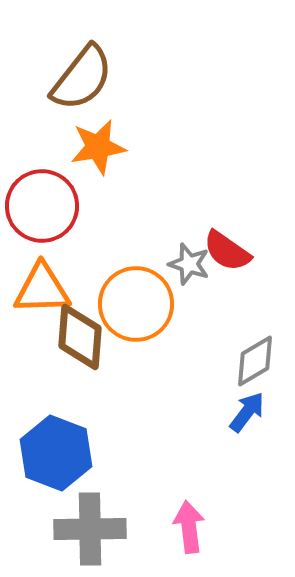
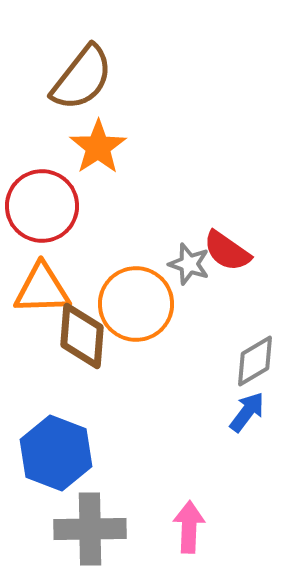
orange star: rotated 24 degrees counterclockwise
brown diamond: moved 2 px right, 1 px up
pink arrow: rotated 9 degrees clockwise
